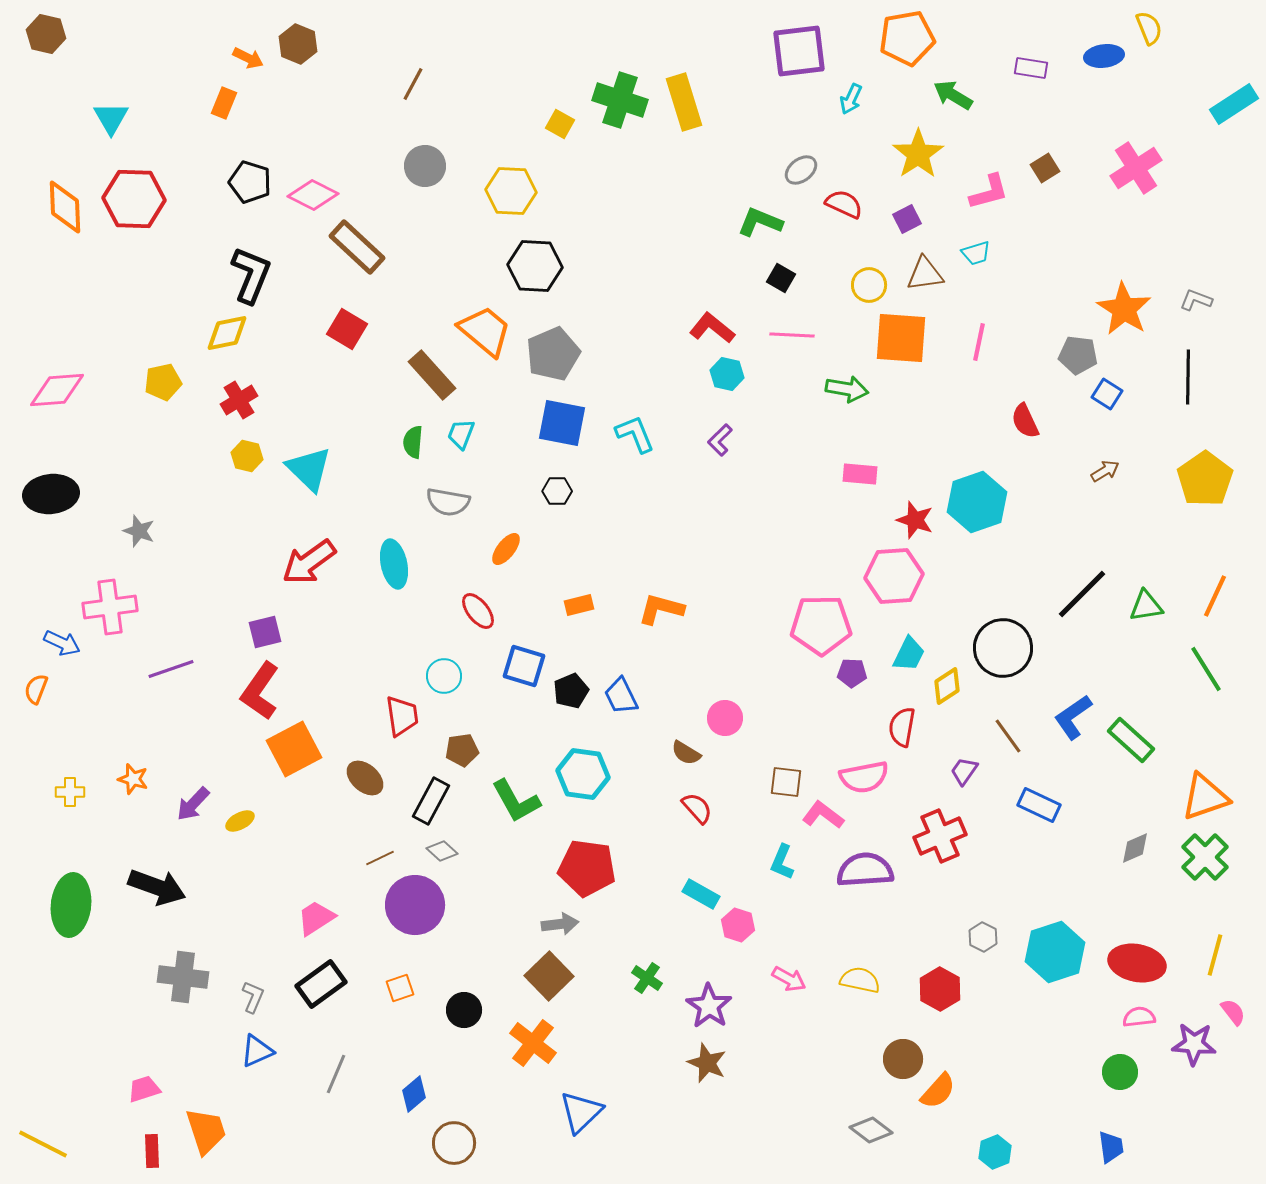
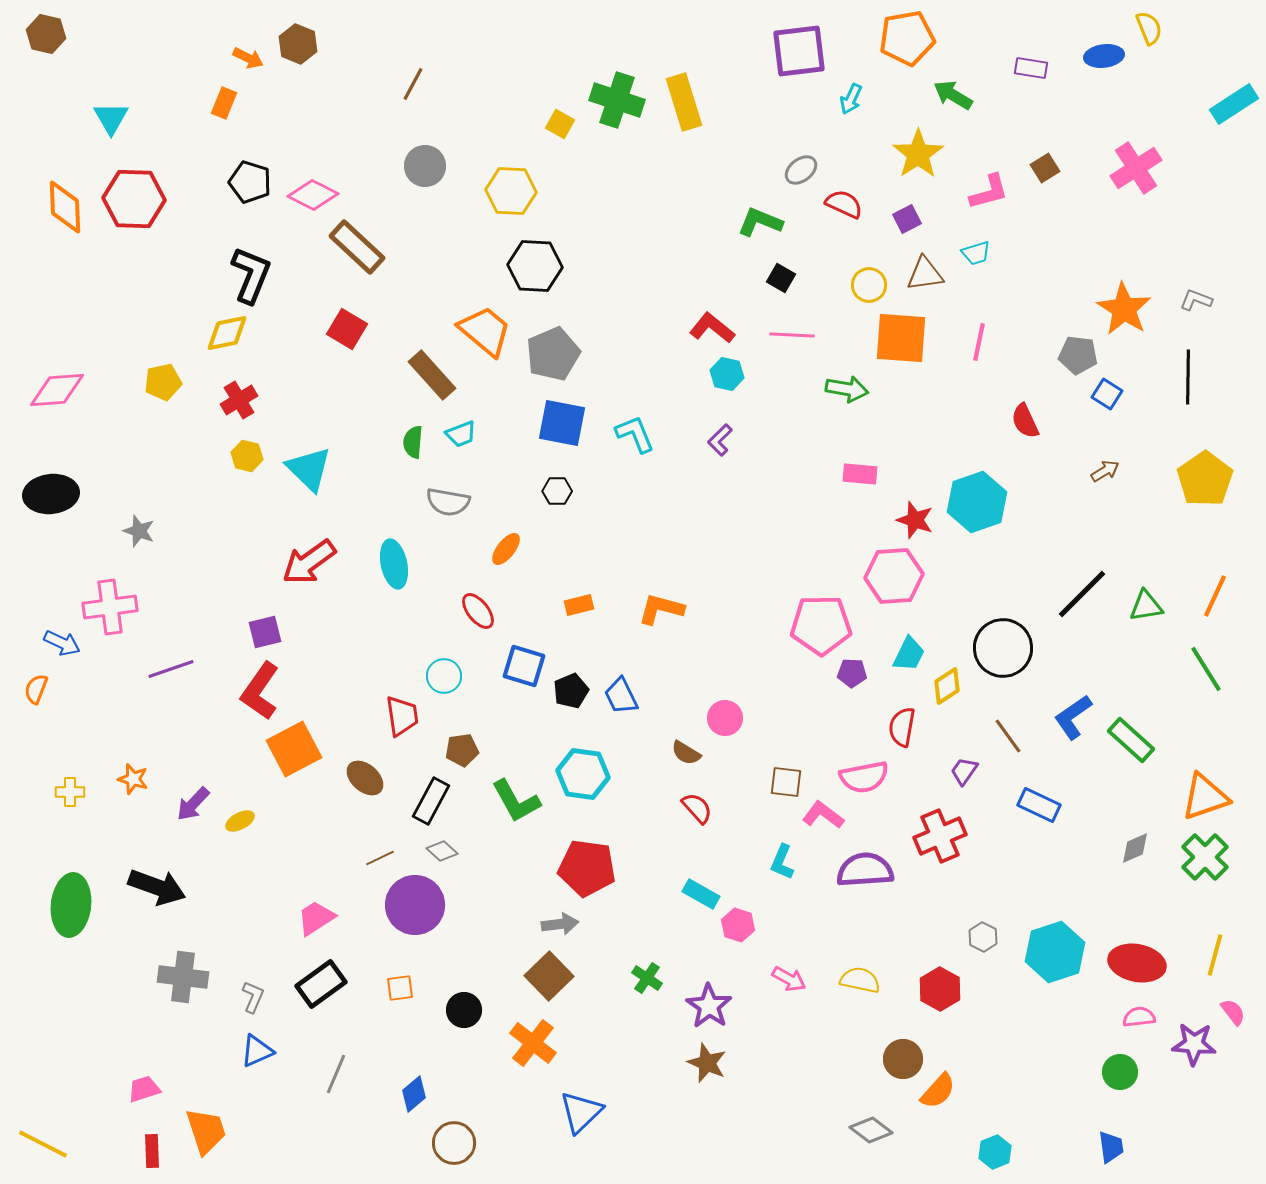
green cross at (620, 100): moved 3 px left
cyan trapezoid at (461, 434): rotated 132 degrees counterclockwise
orange square at (400, 988): rotated 12 degrees clockwise
